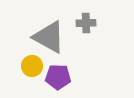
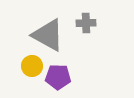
gray triangle: moved 1 px left, 2 px up
